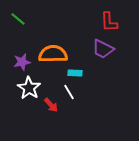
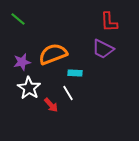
orange semicircle: rotated 20 degrees counterclockwise
white line: moved 1 px left, 1 px down
